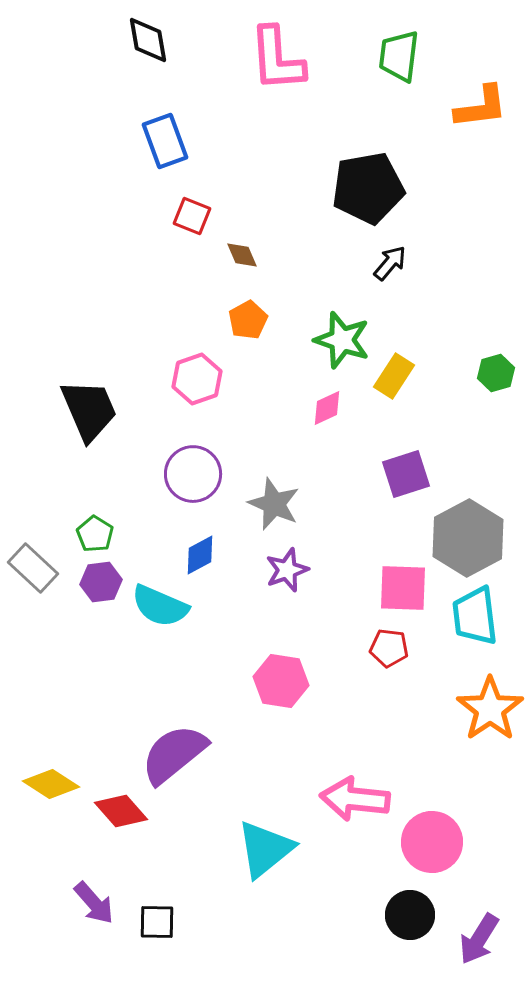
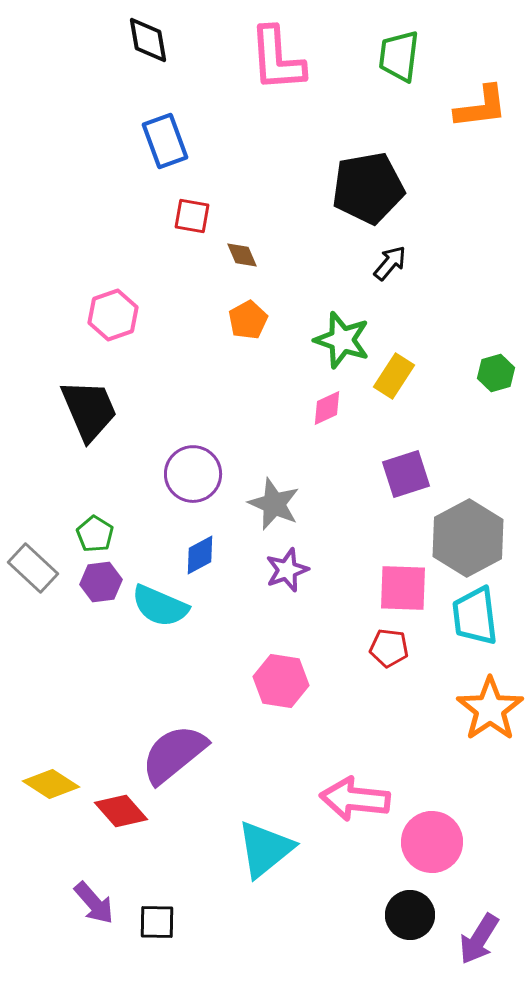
red square at (192, 216): rotated 12 degrees counterclockwise
pink hexagon at (197, 379): moved 84 px left, 64 px up
